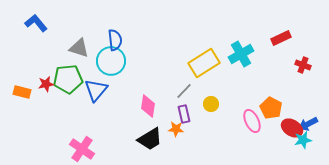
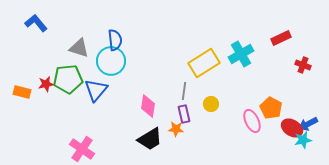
gray line: rotated 36 degrees counterclockwise
